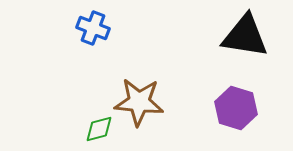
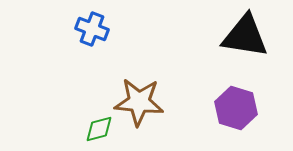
blue cross: moved 1 px left, 1 px down
